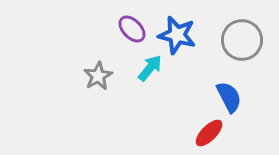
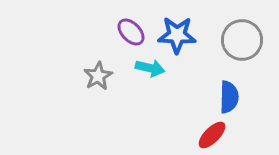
purple ellipse: moved 1 px left, 3 px down
blue star: rotated 12 degrees counterclockwise
cyan arrow: rotated 64 degrees clockwise
blue semicircle: rotated 28 degrees clockwise
red ellipse: moved 3 px right, 2 px down
